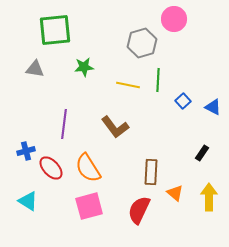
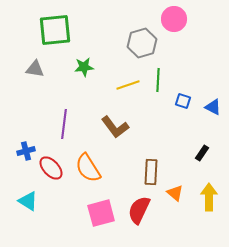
yellow line: rotated 30 degrees counterclockwise
blue square: rotated 28 degrees counterclockwise
pink square: moved 12 px right, 7 px down
